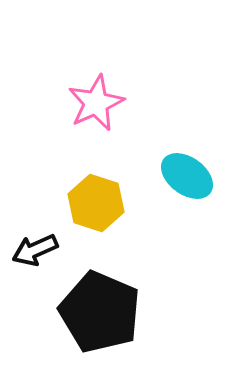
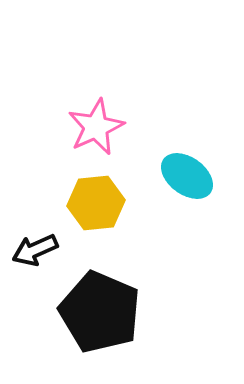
pink star: moved 24 px down
yellow hexagon: rotated 24 degrees counterclockwise
